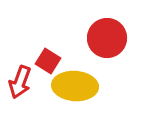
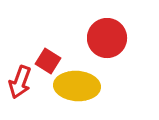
yellow ellipse: moved 2 px right
